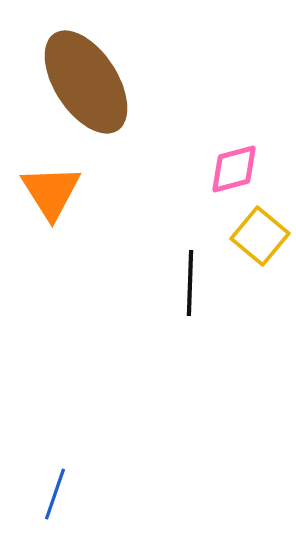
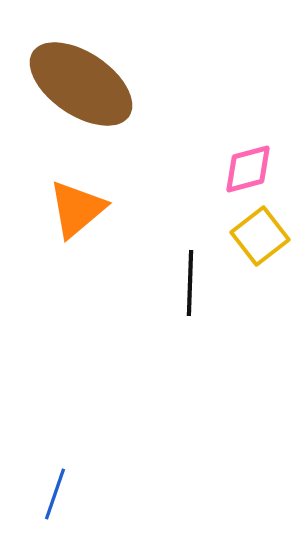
brown ellipse: moved 5 px left, 2 px down; rotated 23 degrees counterclockwise
pink diamond: moved 14 px right
orange triangle: moved 26 px right, 17 px down; rotated 22 degrees clockwise
yellow square: rotated 12 degrees clockwise
